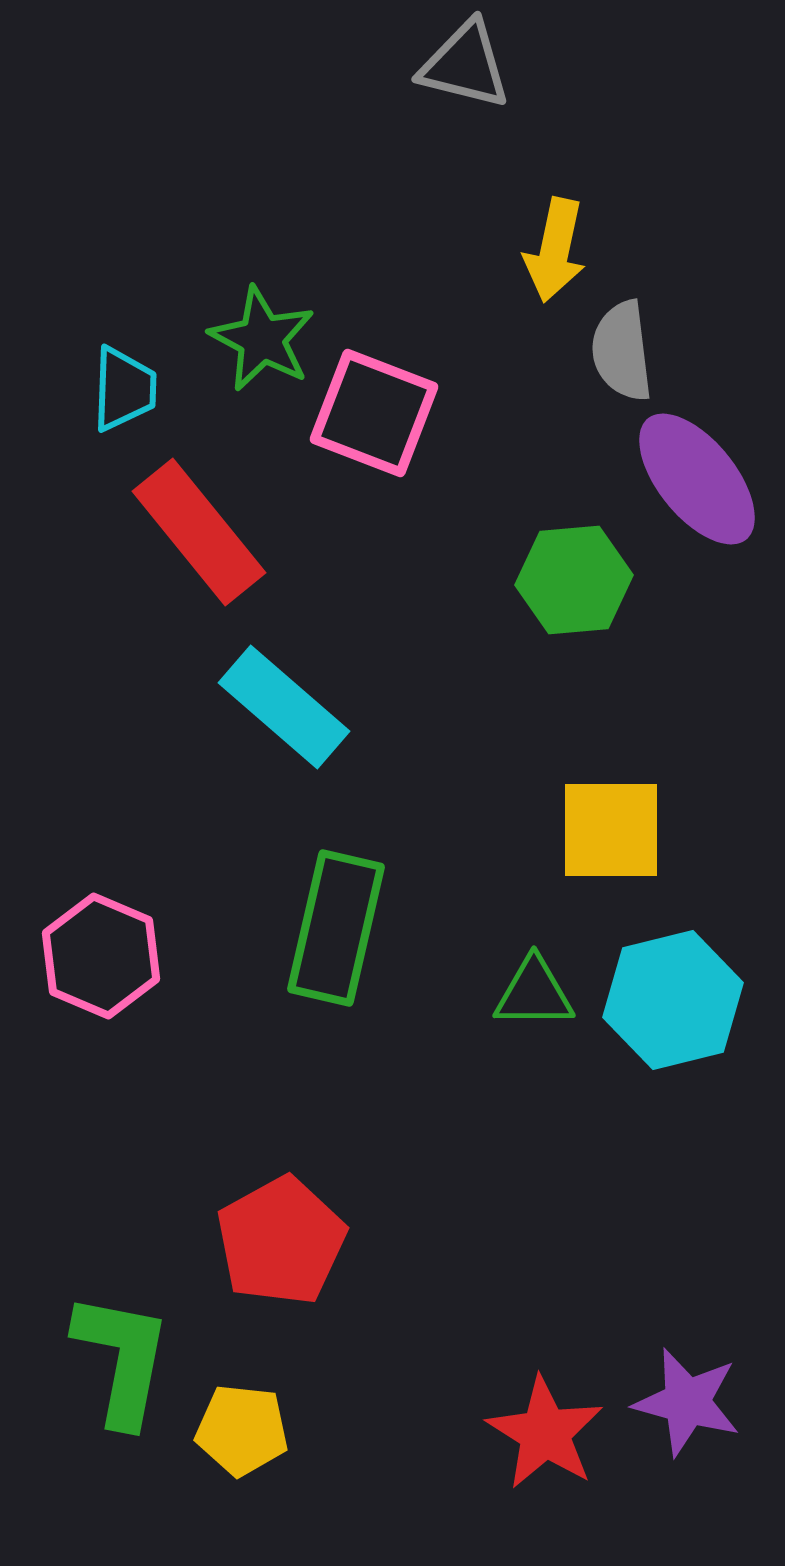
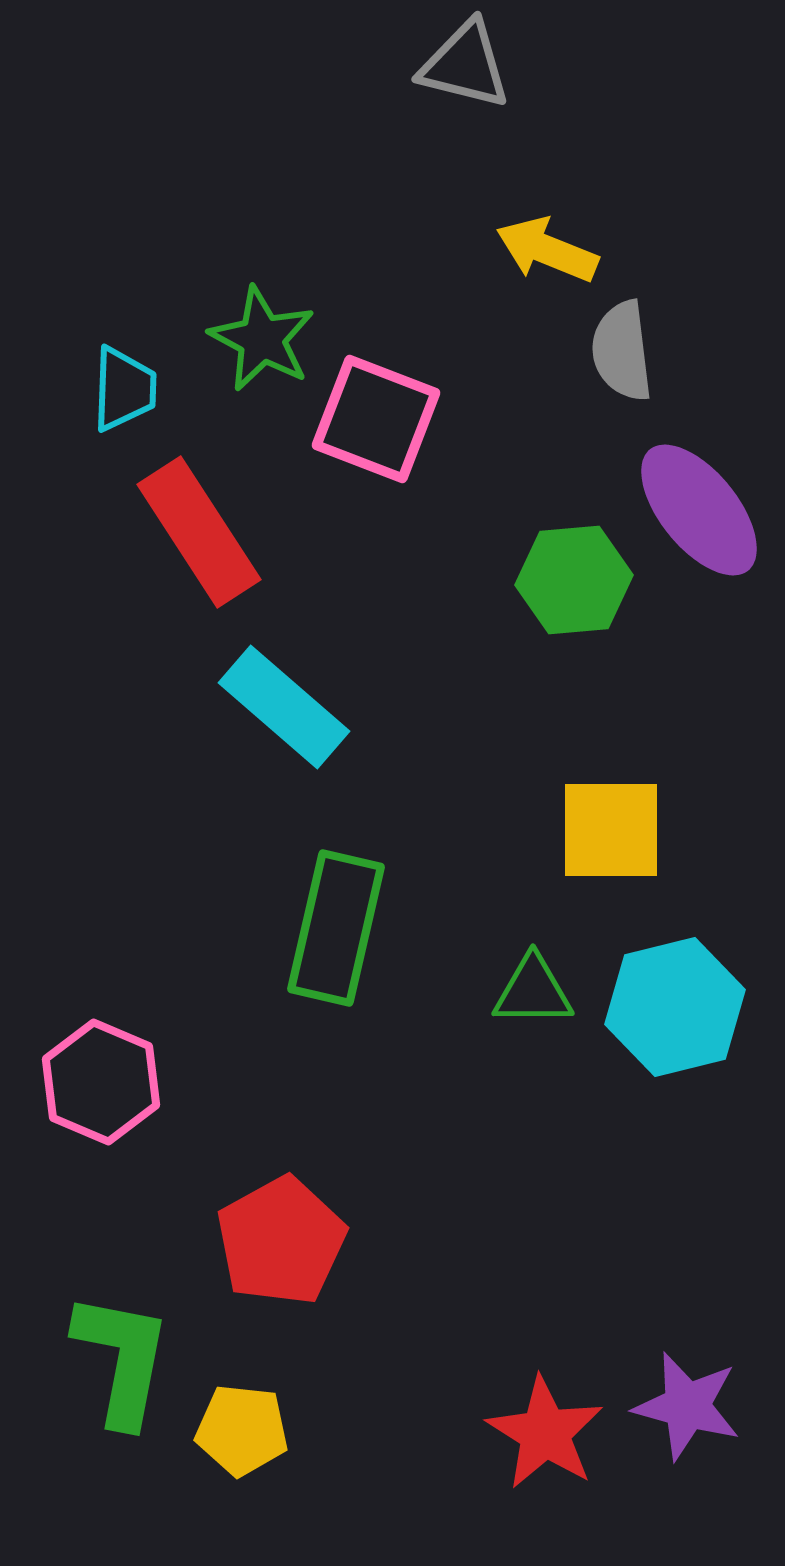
yellow arrow: moved 8 px left; rotated 100 degrees clockwise
pink square: moved 2 px right, 6 px down
purple ellipse: moved 2 px right, 31 px down
red rectangle: rotated 6 degrees clockwise
pink hexagon: moved 126 px down
green triangle: moved 1 px left, 2 px up
cyan hexagon: moved 2 px right, 7 px down
purple star: moved 4 px down
